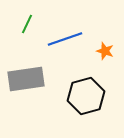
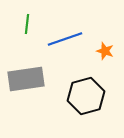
green line: rotated 18 degrees counterclockwise
